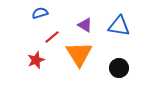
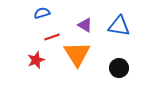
blue semicircle: moved 2 px right
red line: rotated 21 degrees clockwise
orange triangle: moved 2 px left
